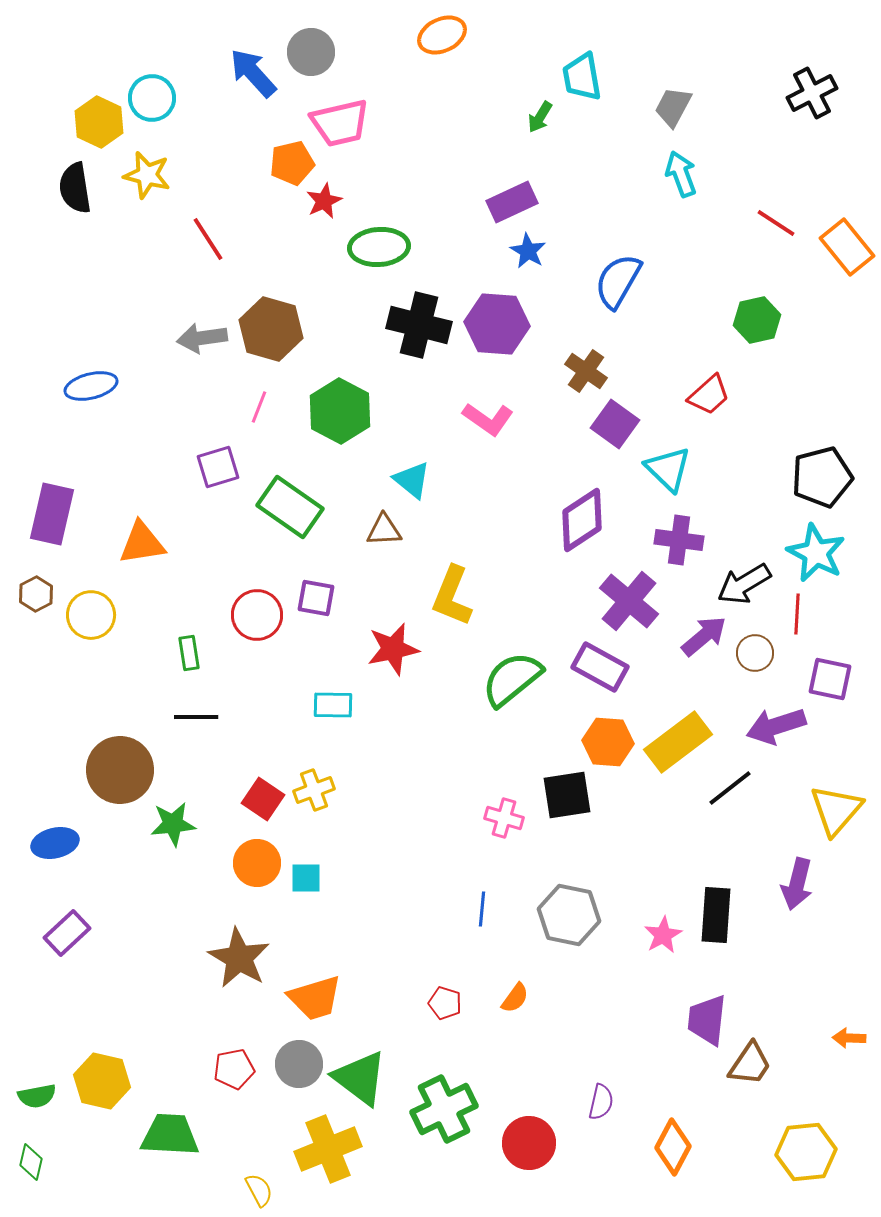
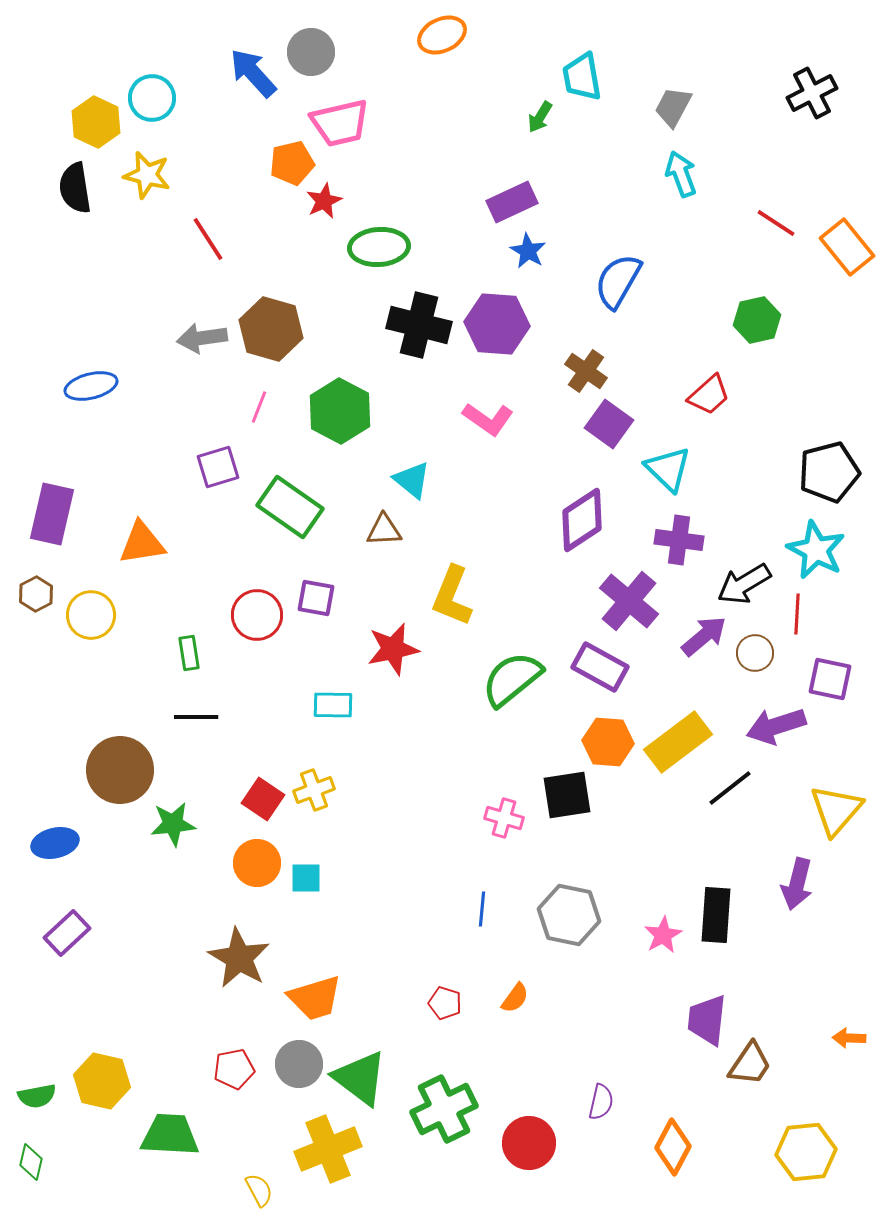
yellow hexagon at (99, 122): moved 3 px left
purple square at (615, 424): moved 6 px left
black pentagon at (822, 477): moved 7 px right, 5 px up
cyan star at (816, 553): moved 3 px up
